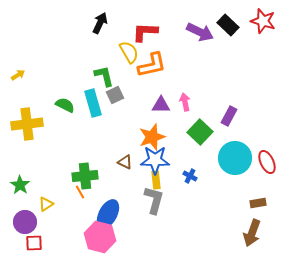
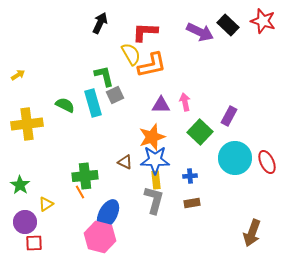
yellow semicircle: moved 2 px right, 2 px down
blue cross: rotated 32 degrees counterclockwise
brown rectangle: moved 66 px left
